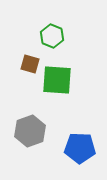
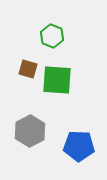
brown square: moved 2 px left, 5 px down
gray hexagon: rotated 8 degrees counterclockwise
blue pentagon: moved 1 px left, 2 px up
